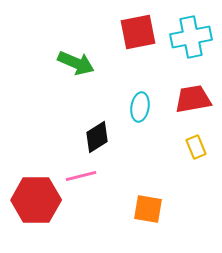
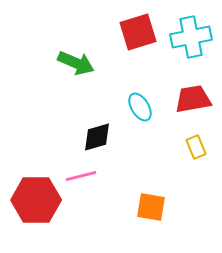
red square: rotated 6 degrees counterclockwise
cyan ellipse: rotated 40 degrees counterclockwise
black diamond: rotated 16 degrees clockwise
orange square: moved 3 px right, 2 px up
